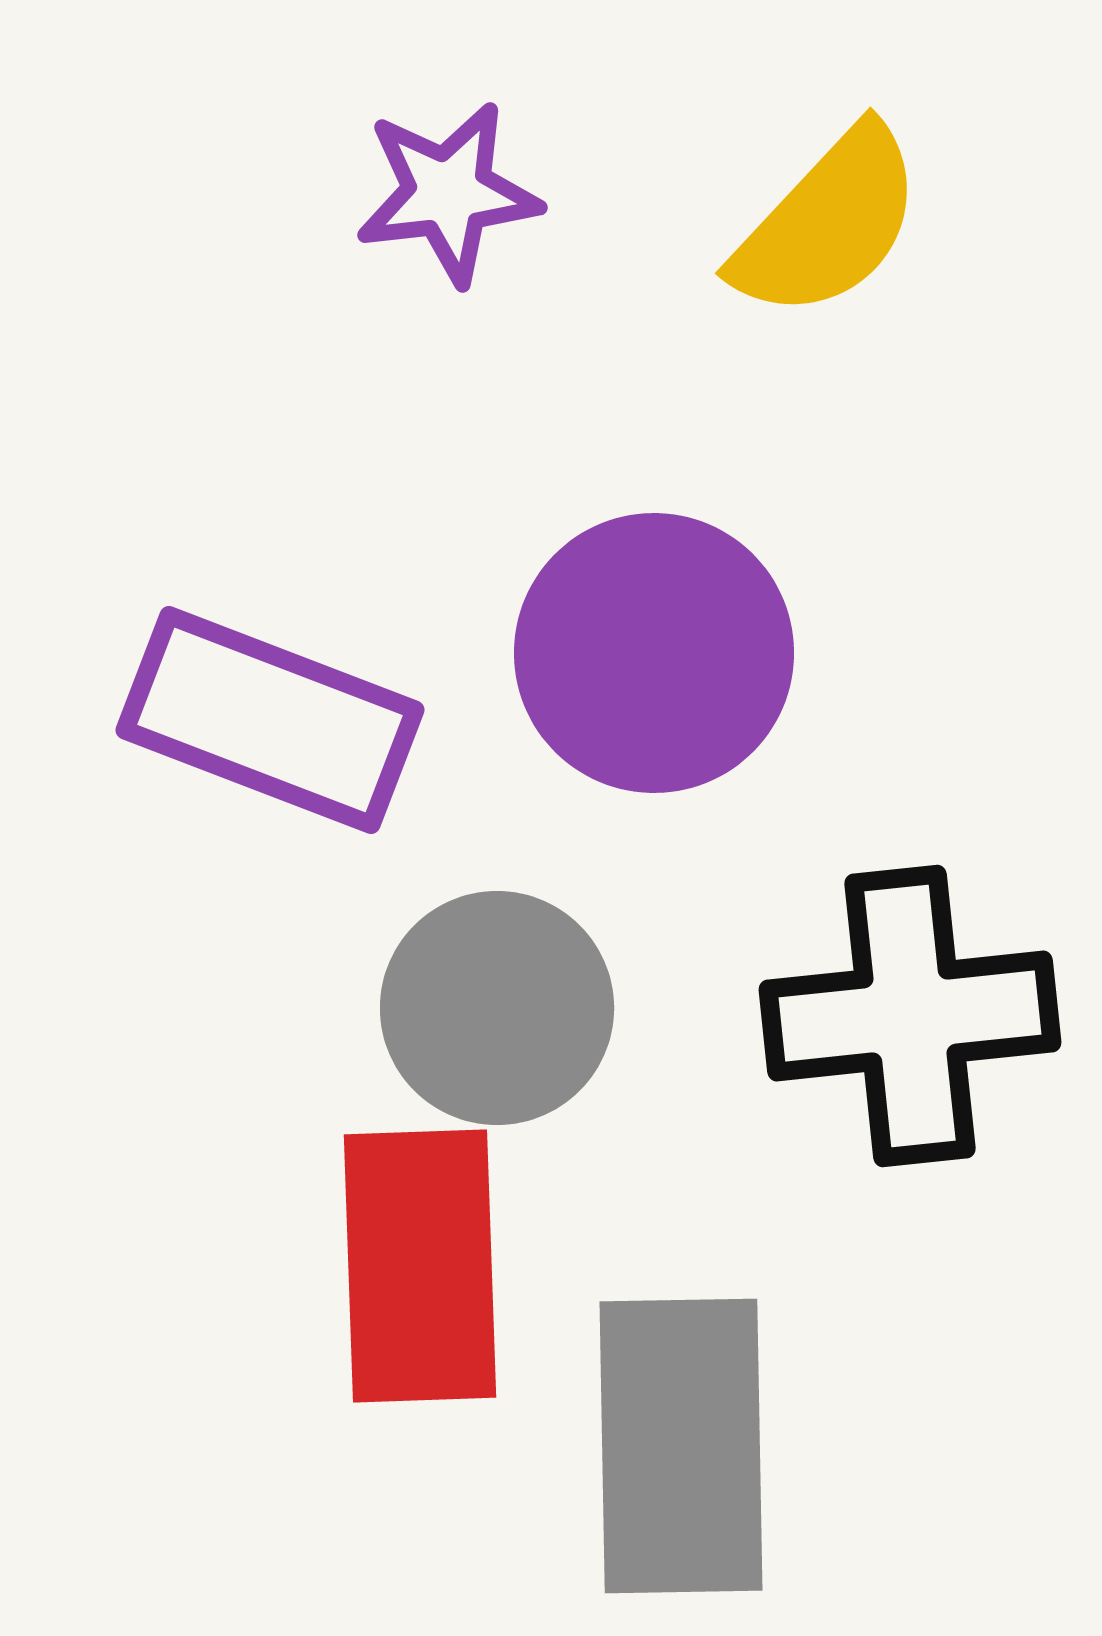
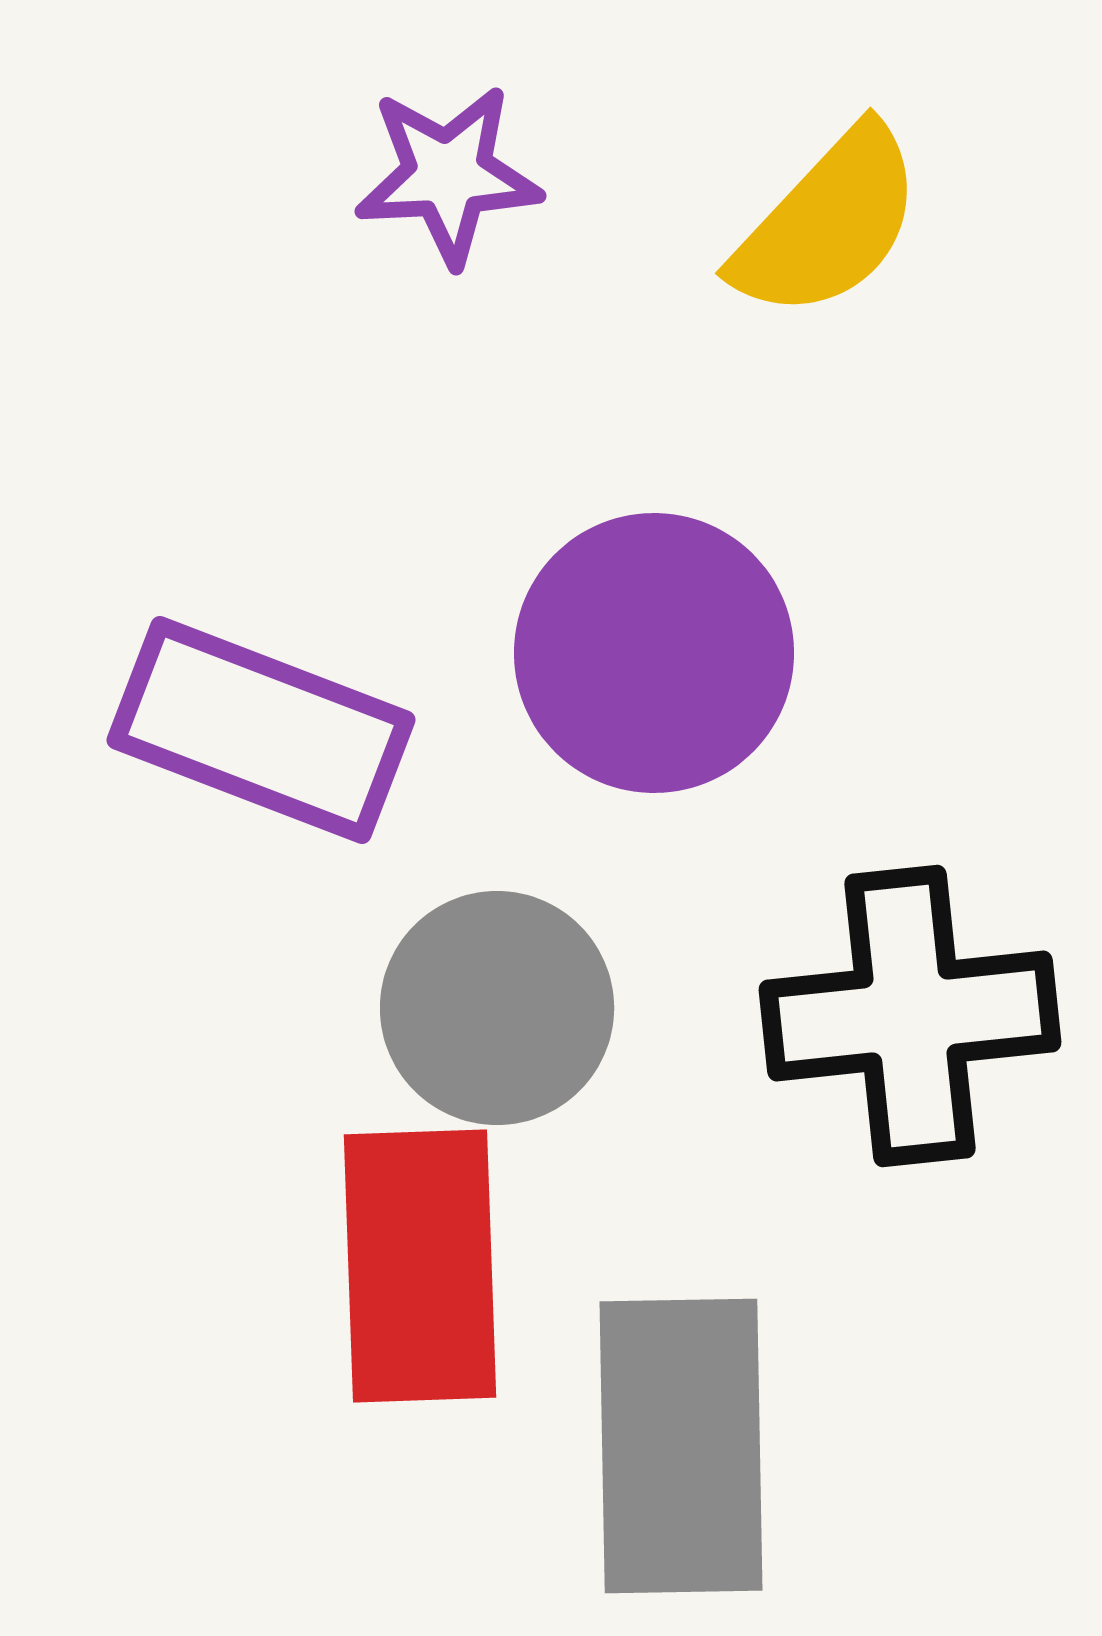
purple star: moved 18 px up; rotated 4 degrees clockwise
purple rectangle: moved 9 px left, 10 px down
